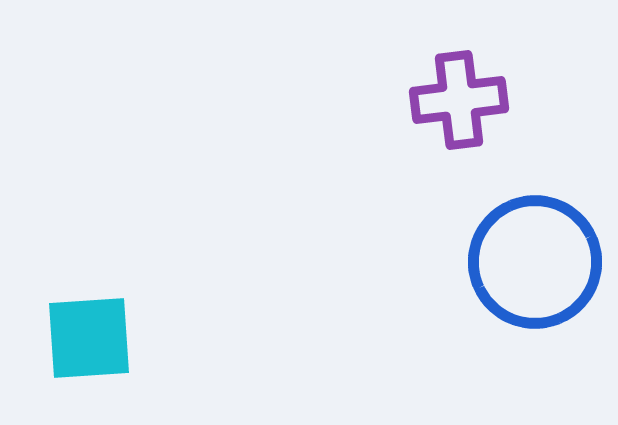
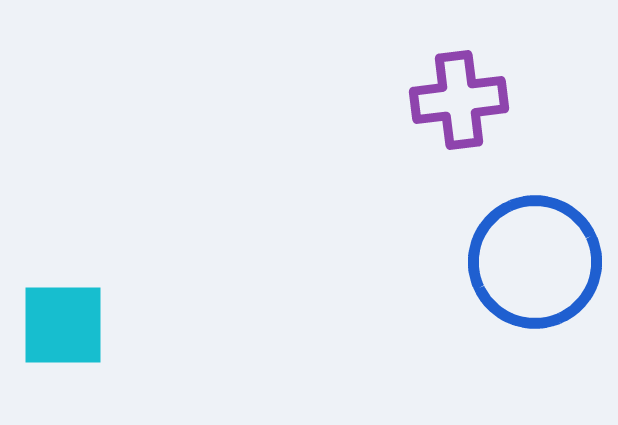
cyan square: moved 26 px left, 13 px up; rotated 4 degrees clockwise
